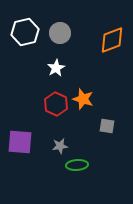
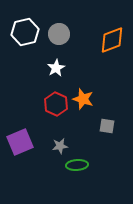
gray circle: moved 1 px left, 1 px down
purple square: rotated 28 degrees counterclockwise
